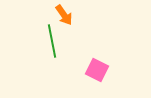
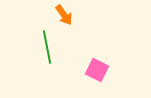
green line: moved 5 px left, 6 px down
